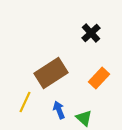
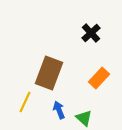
brown rectangle: moved 2 px left; rotated 36 degrees counterclockwise
